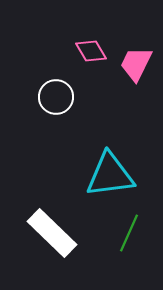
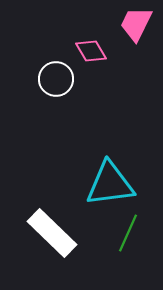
pink trapezoid: moved 40 px up
white circle: moved 18 px up
cyan triangle: moved 9 px down
green line: moved 1 px left
